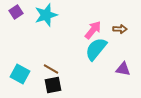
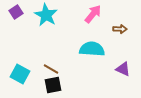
cyan star: rotated 25 degrees counterclockwise
pink arrow: moved 16 px up
cyan semicircle: moved 4 px left; rotated 55 degrees clockwise
purple triangle: rotated 14 degrees clockwise
